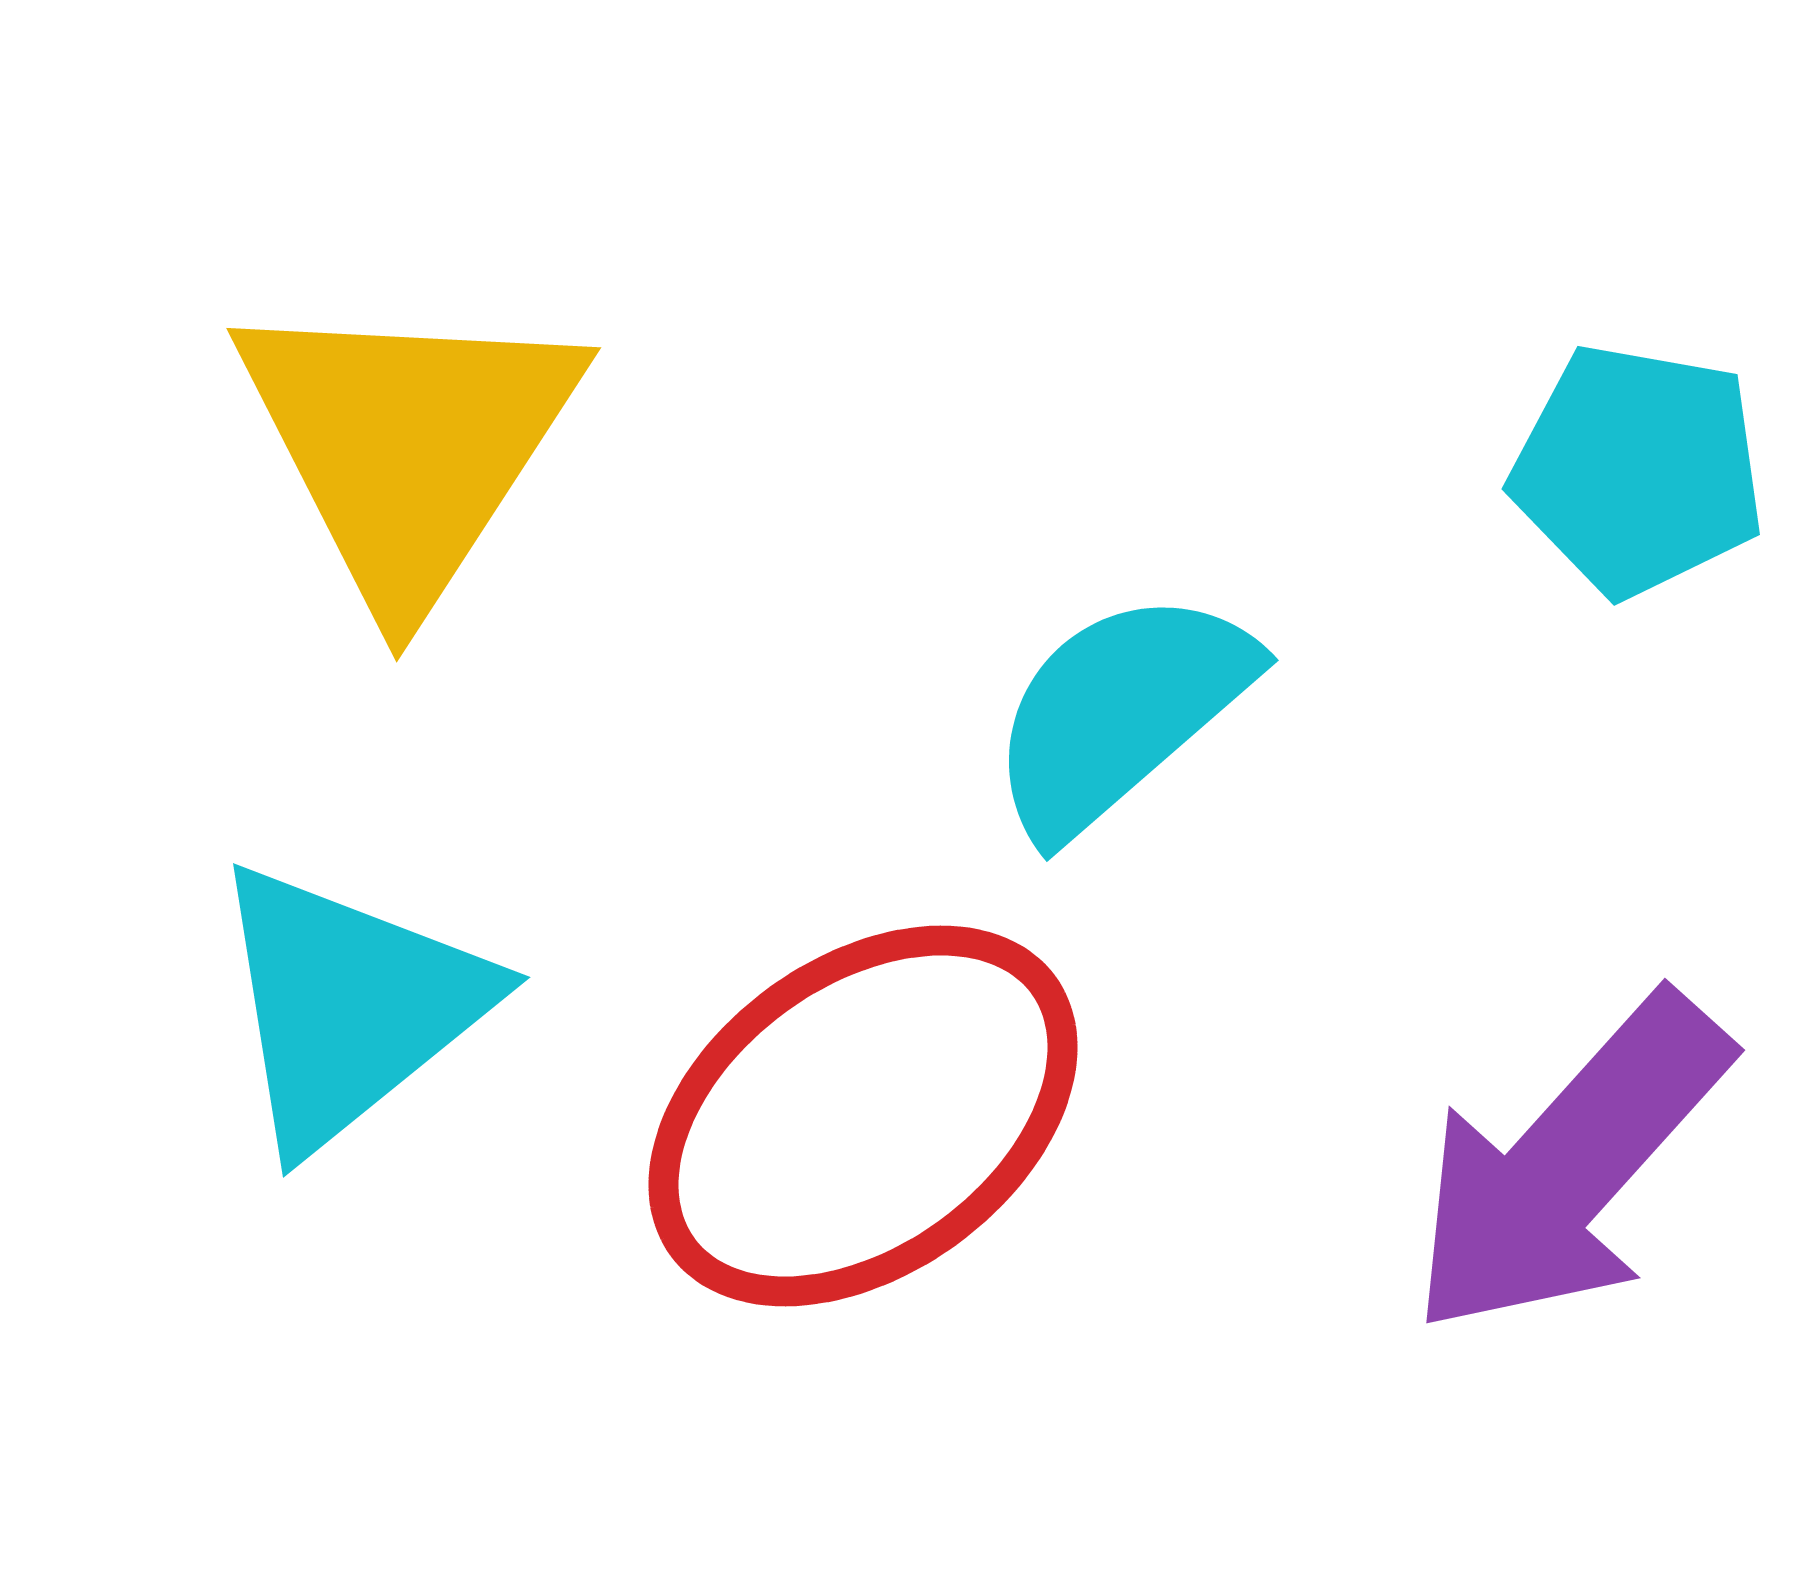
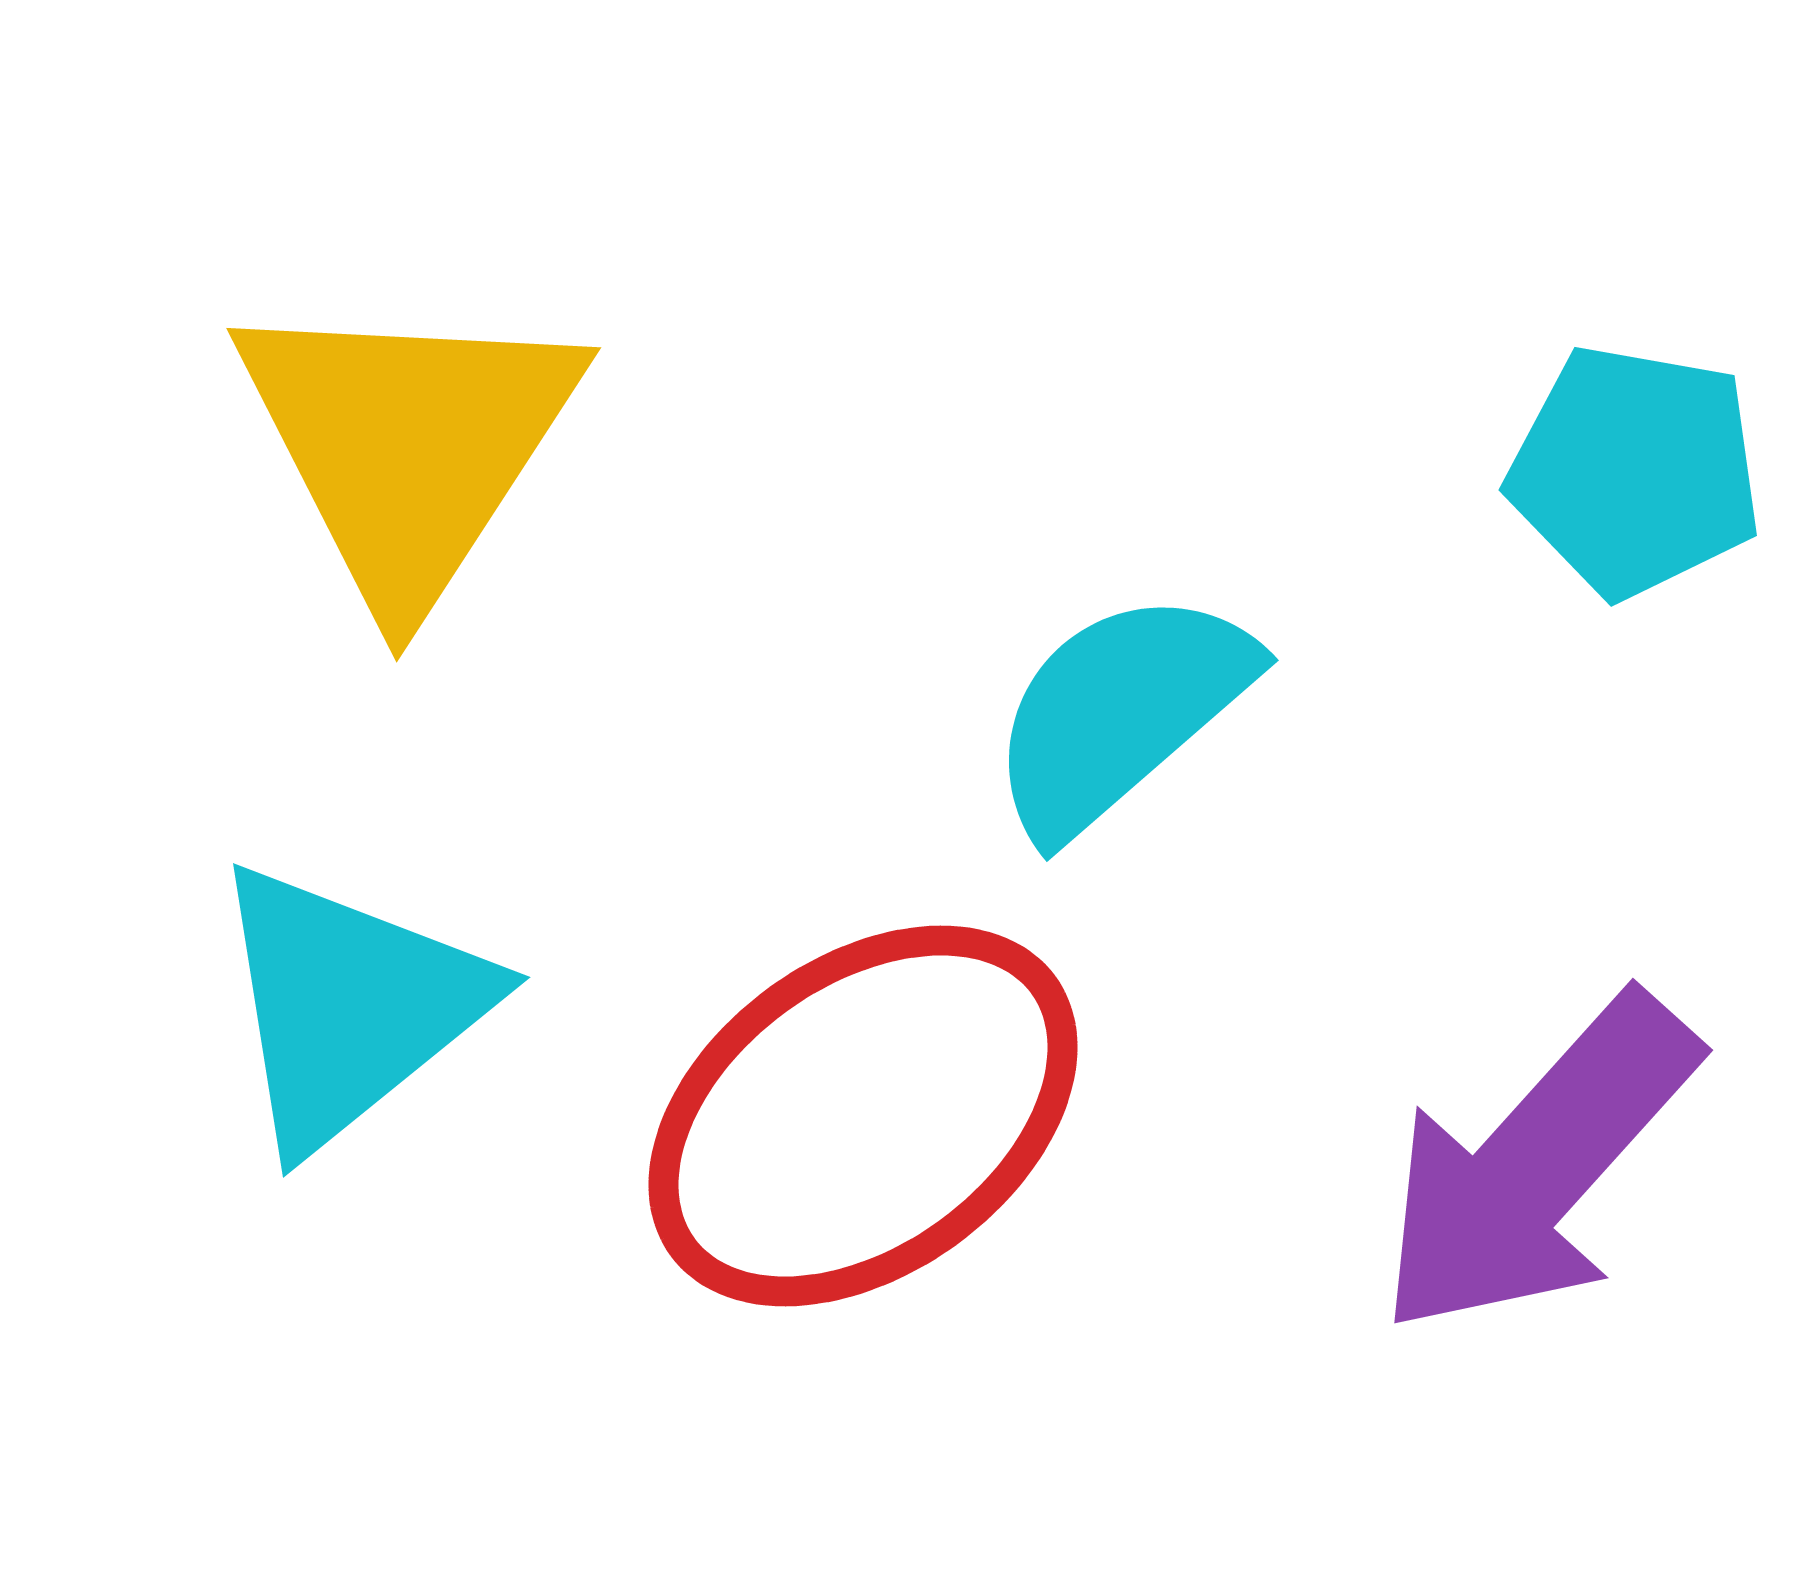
cyan pentagon: moved 3 px left, 1 px down
purple arrow: moved 32 px left
